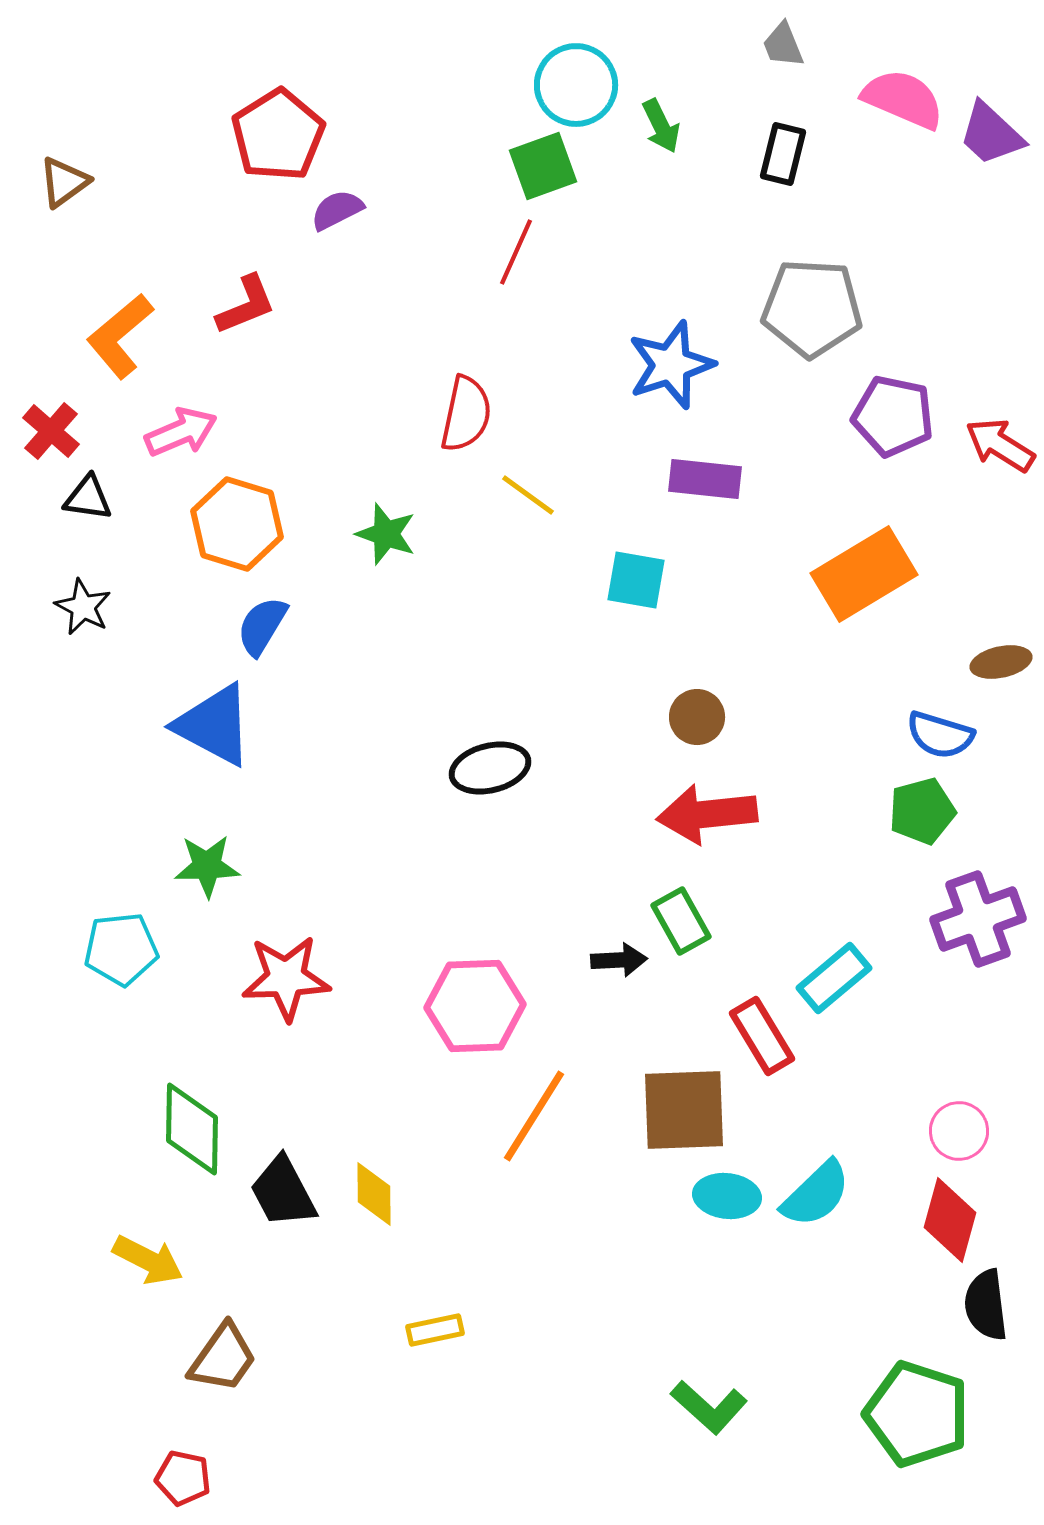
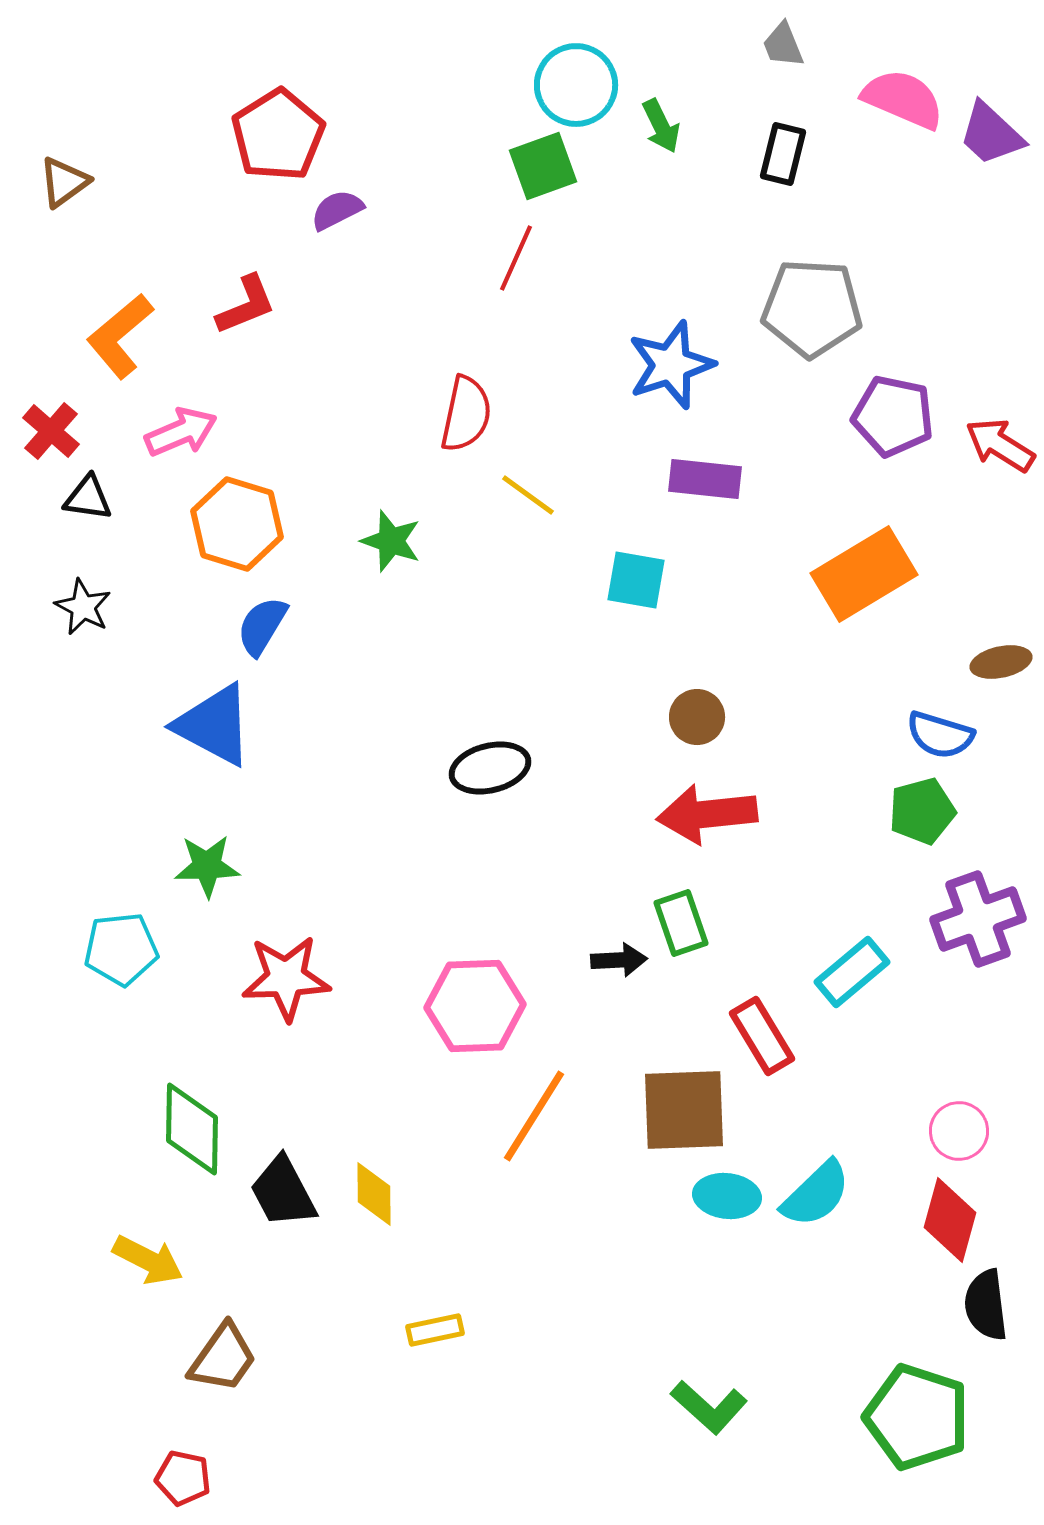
red line at (516, 252): moved 6 px down
green star at (386, 534): moved 5 px right, 7 px down
green rectangle at (681, 921): moved 2 px down; rotated 10 degrees clockwise
cyan rectangle at (834, 978): moved 18 px right, 6 px up
green pentagon at (917, 1414): moved 3 px down
